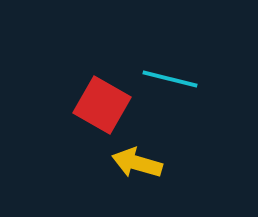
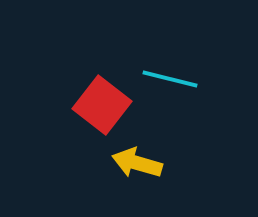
red square: rotated 8 degrees clockwise
